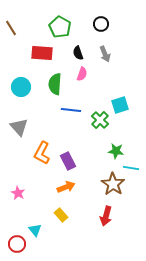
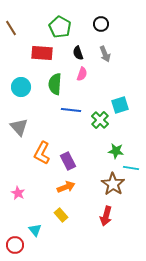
red circle: moved 2 px left, 1 px down
